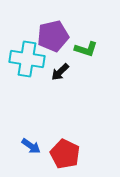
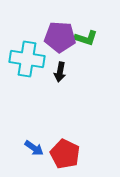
purple pentagon: moved 7 px right, 1 px down; rotated 16 degrees clockwise
green L-shape: moved 11 px up
black arrow: rotated 36 degrees counterclockwise
blue arrow: moved 3 px right, 2 px down
